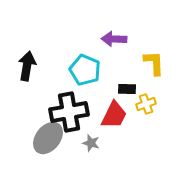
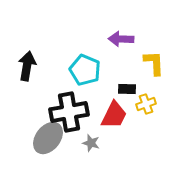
purple arrow: moved 7 px right
